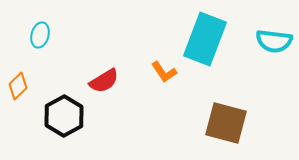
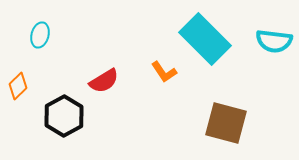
cyan rectangle: rotated 66 degrees counterclockwise
